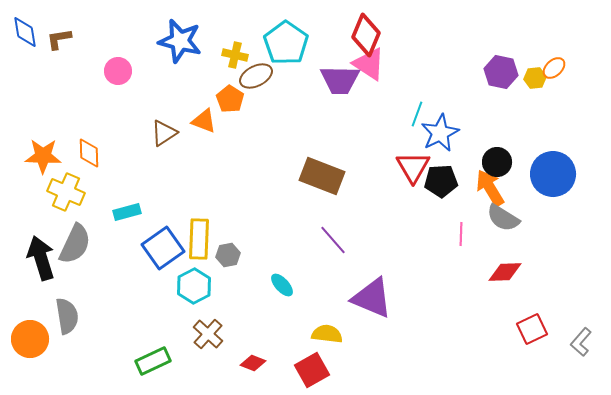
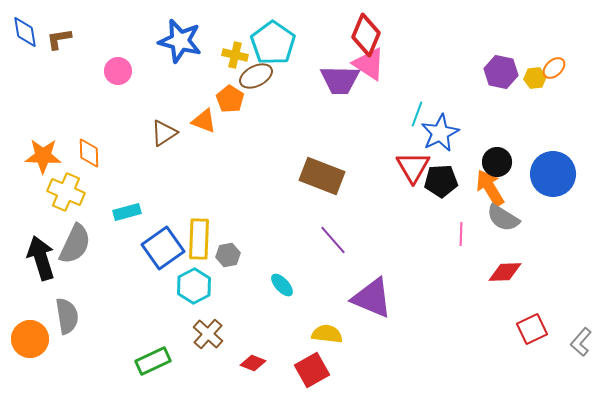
cyan pentagon at (286, 43): moved 13 px left
